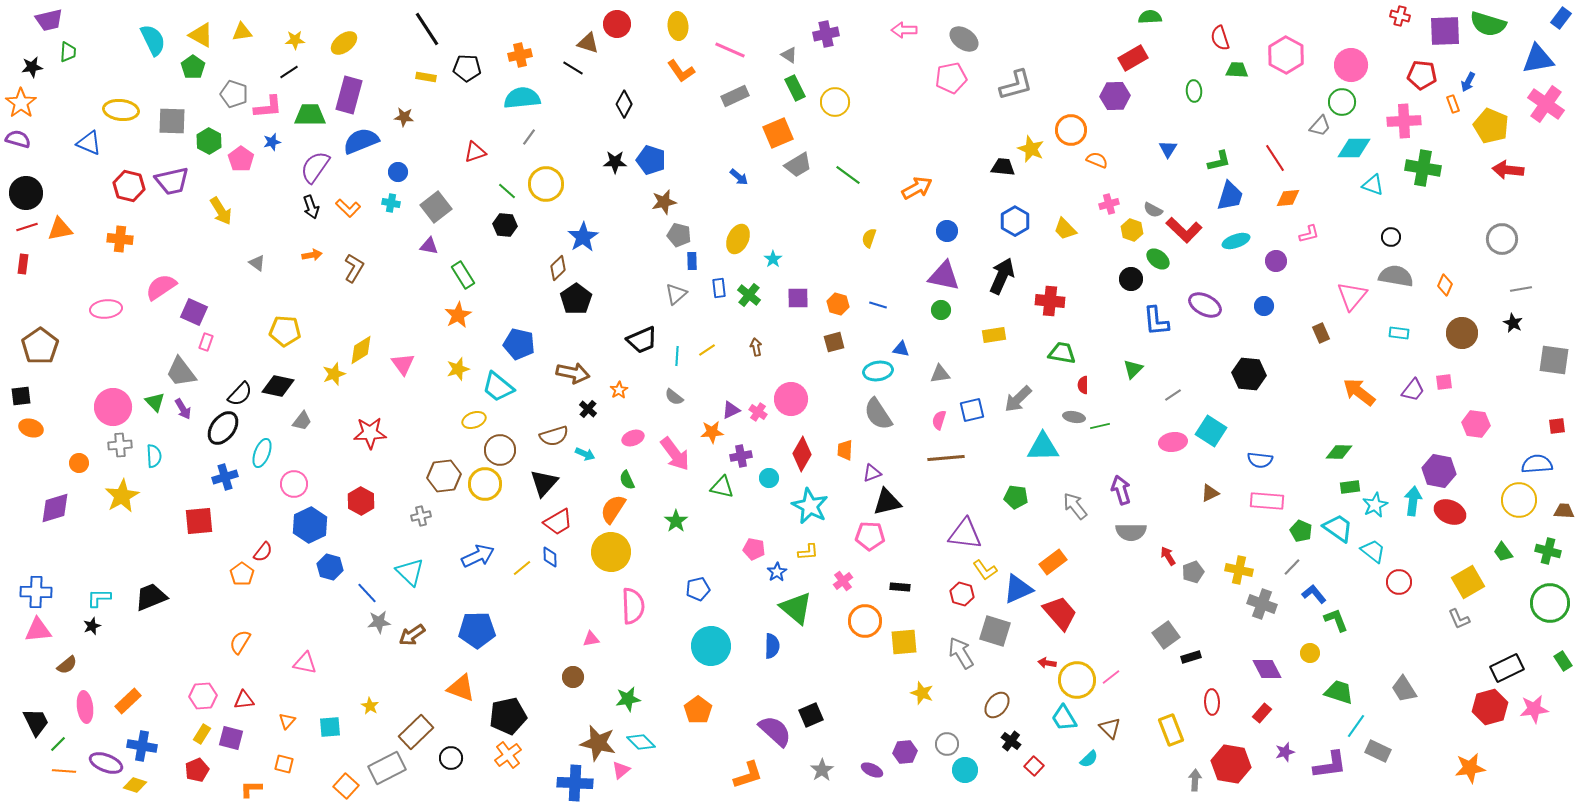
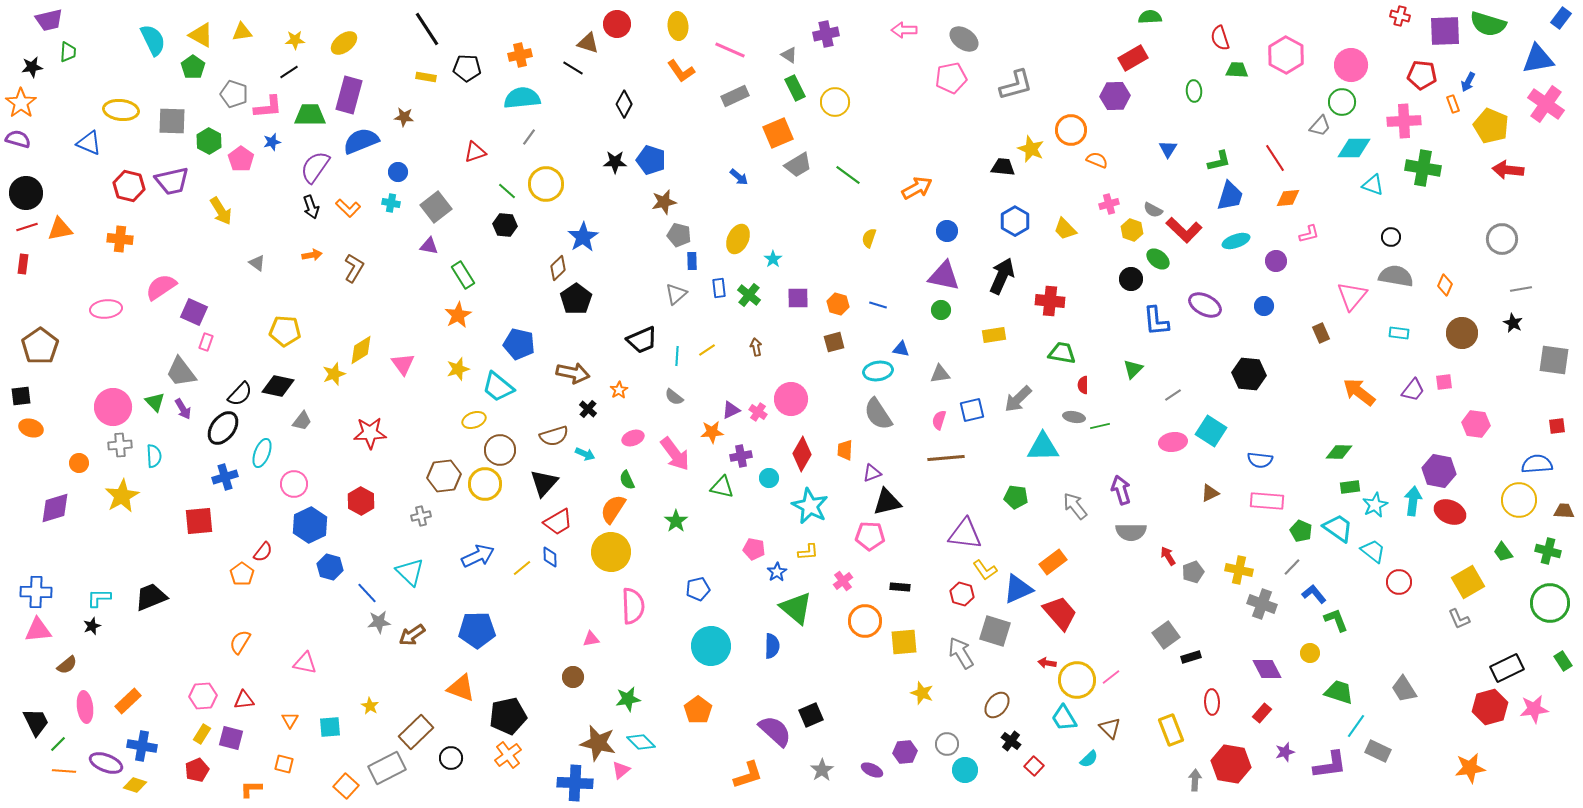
orange triangle at (287, 721): moved 3 px right, 1 px up; rotated 12 degrees counterclockwise
